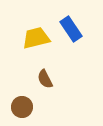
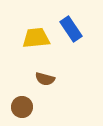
yellow trapezoid: rotated 8 degrees clockwise
brown semicircle: rotated 48 degrees counterclockwise
